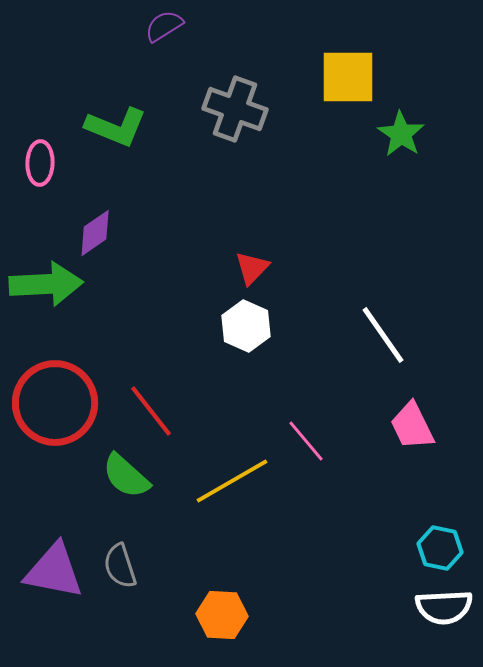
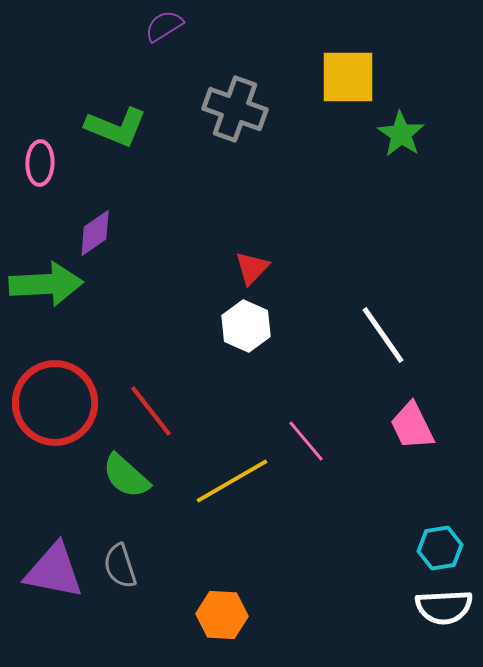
cyan hexagon: rotated 21 degrees counterclockwise
